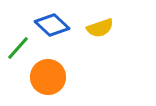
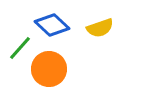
green line: moved 2 px right
orange circle: moved 1 px right, 8 px up
